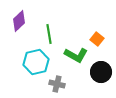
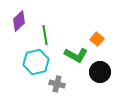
green line: moved 4 px left, 1 px down
black circle: moved 1 px left
